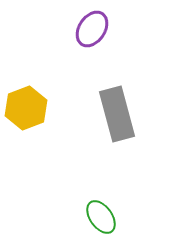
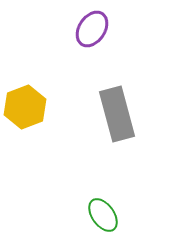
yellow hexagon: moved 1 px left, 1 px up
green ellipse: moved 2 px right, 2 px up
